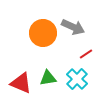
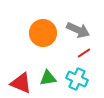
gray arrow: moved 5 px right, 3 px down
red line: moved 2 px left, 1 px up
cyan cross: rotated 20 degrees counterclockwise
